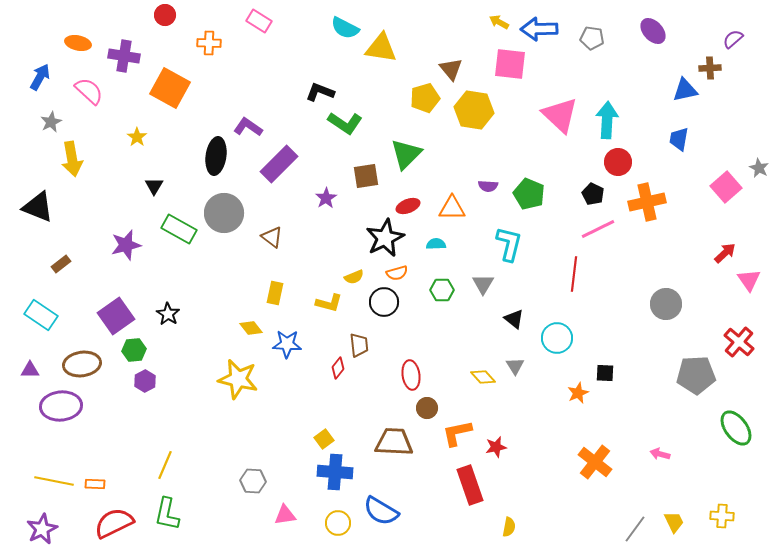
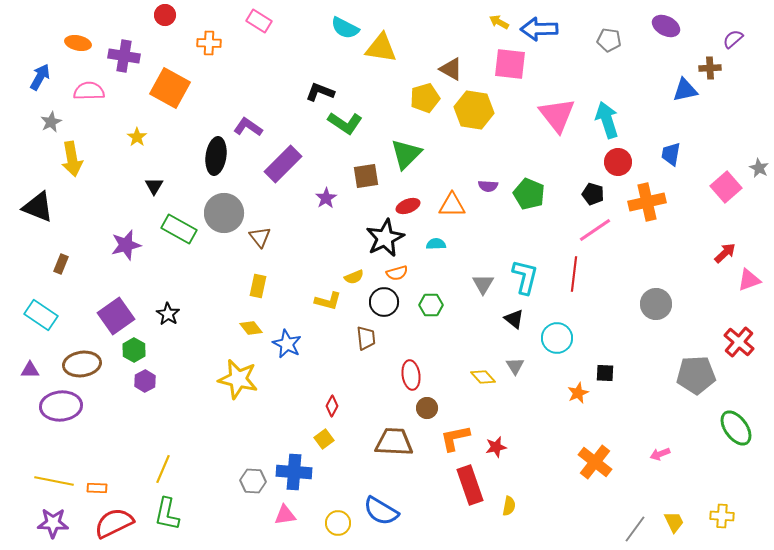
purple ellipse at (653, 31): moved 13 px right, 5 px up; rotated 20 degrees counterclockwise
gray pentagon at (592, 38): moved 17 px right, 2 px down
brown triangle at (451, 69): rotated 20 degrees counterclockwise
pink semicircle at (89, 91): rotated 44 degrees counterclockwise
pink triangle at (560, 115): moved 3 px left; rotated 9 degrees clockwise
cyan arrow at (607, 120): rotated 21 degrees counterclockwise
blue trapezoid at (679, 139): moved 8 px left, 15 px down
purple rectangle at (279, 164): moved 4 px right
black pentagon at (593, 194): rotated 10 degrees counterclockwise
orange triangle at (452, 208): moved 3 px up
pink line at (598, 229): moved 3 px left, 1 px down; rotated 8 degrees counterclockwise
brown triangle at (272, 237): moved 12 px left; rotated 15 degrees clockwise
cyan L-shape at (509, 244): moved 16 px right, 33 px down
brown rectangle at (61, 264): rotated 30 degrees counterclockwise
pink triangle at (749, 280): rotated 45 degrees clockwise
green hexagon at (442, 290): moved 11 px left, 15 px down
yellow rectangle at (275, 293): moved 17 px left, 7 px up
yellow L-shape at (329, 303): moved 1 px left, 2 px up
gray circle at (666, 304): moved 10 px left
blue star at (287, 344): rotated 24 degrees clockwise
brown trapezoid at (359, 345): moved 7 px right, 7 px up
green hexagon at (134, 350): rotated 25 degrees counterclockwise
red diamond at (338, 368): moved 6 px left, 38 px down; rotated 10 degrees counterclockwise
orange L-shape at (457, 433): moved 2 px left, 5 px down
pink arrow at (660, 454): rotated 36 degrees counterclockwise
yellow line at (165, 465): moved 2 px left, 4 px down
blue cross at (335, 472): moved 41 px left
orange rectangle at (95, 484): moved 2 px right, 4 px down
yellow semicircle at (509, 527): moved 21 px up
purple star at (42, 529): moved 11 px right, 6 px up; rotated 28 degrees clockwise
